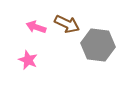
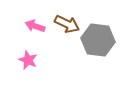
pink arrow: moved 1 px left, 1 px up
gray hexagon: moved 5 px up
